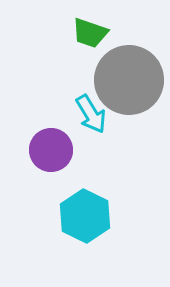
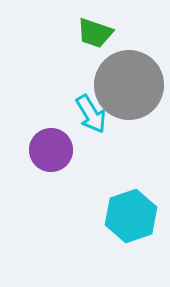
green trapezoid: moved 5 px right
gray circle: moved 5 px down
cyan hexagon: moved 46 px right; rotated 15 degrees clockwise
